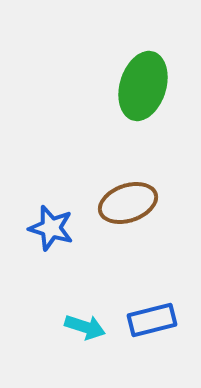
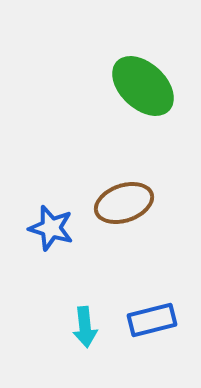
green ellipse: rotated 64 degrees counterclockwise
brown ellipse: moved 4 px left
cyan arrow: rotated 66 degrees clockwise
